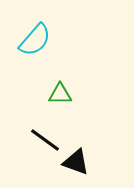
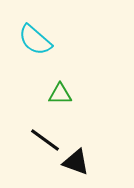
cyan semicircle: rotated 90 degrees clockwise
